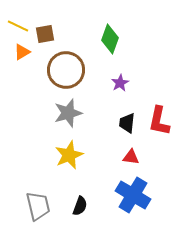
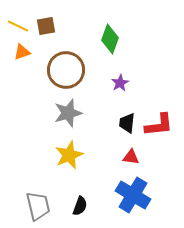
brown square: moved 1 px right, 8 px up
orange triangle: rotated 12 degrees clockwise
red L-shape: moved 4 px down; rotated 108 degrees counterclockwise
